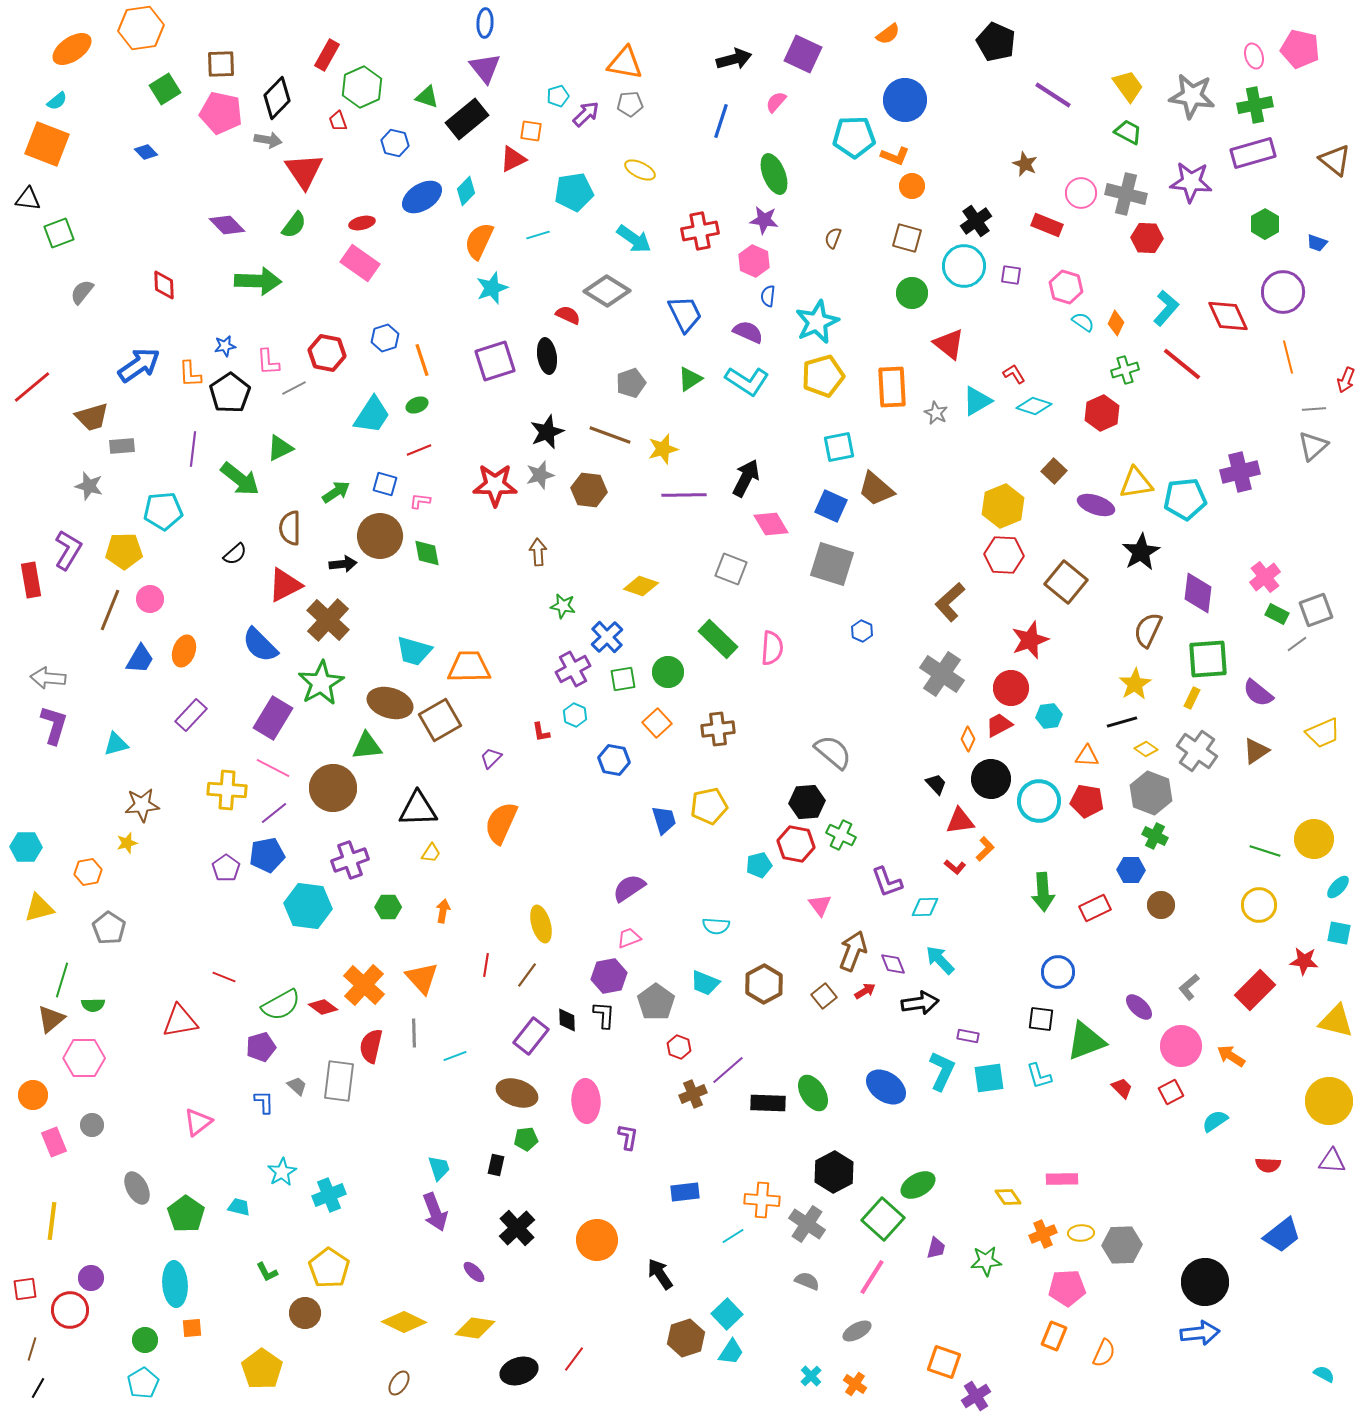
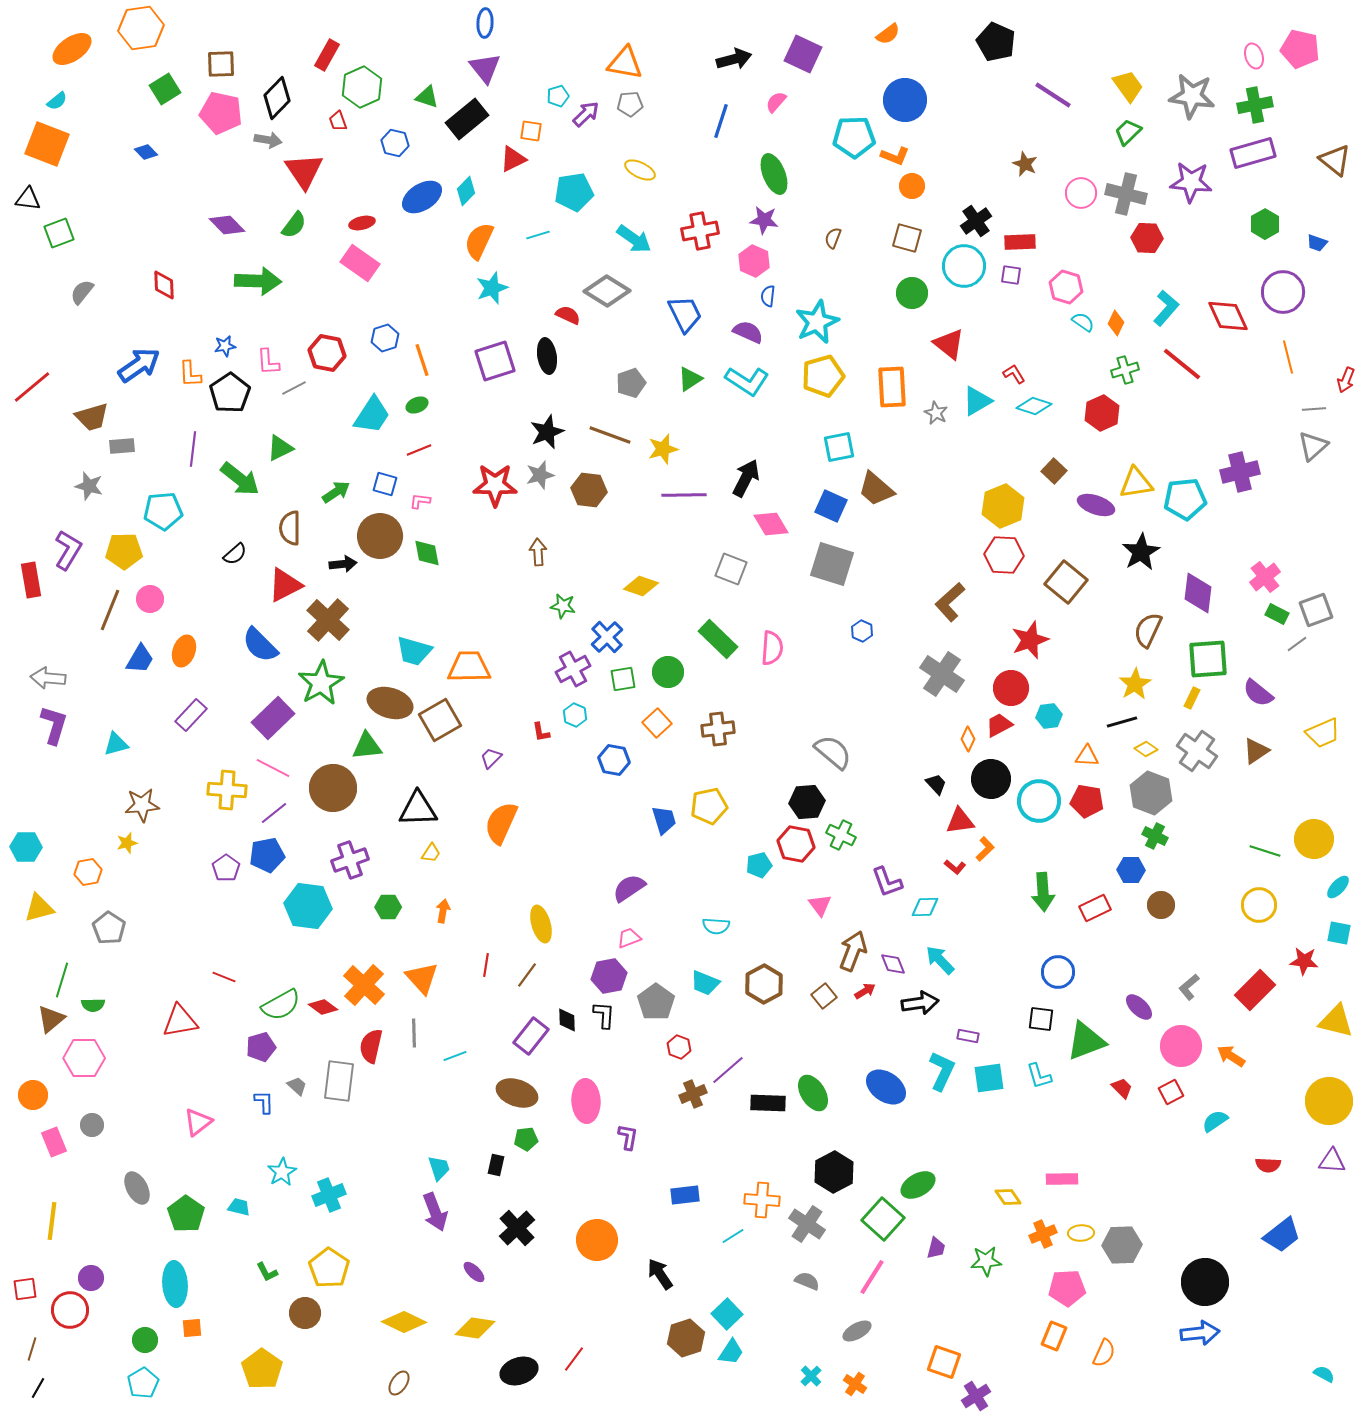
green trapezoid at (1128, 132): rotated 72 degrees counterclockwise
red rectangle at (1047, 225): moved 27 px left, 17 px down; rotated 24 degrees counterclockwise
purple rectangle at (273, 718): rotated 15 degrees clockwise
blue rectangle at (685, 1192): moved 3 px down
